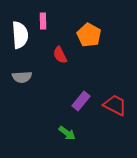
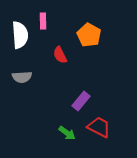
red trapezoid: moved 16 px left, 22 px down
